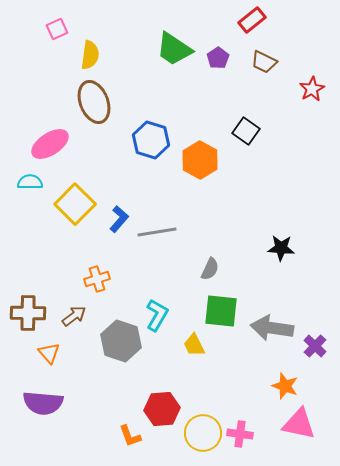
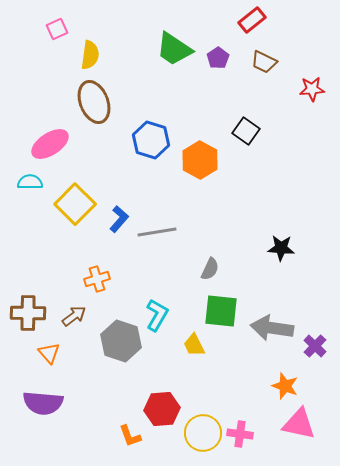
red star: rotated 25 degrees clockwise
